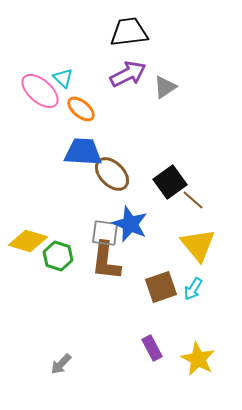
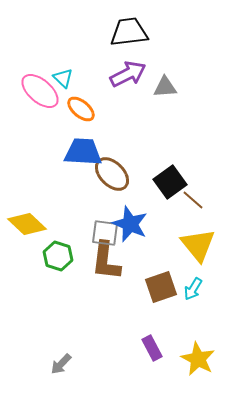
gray triangle: rotated 30 degrees clockwise
yellow diamond: moved 1 px left, 17 px up; rotated 27 degrees clockwise
